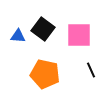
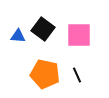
black line: moved 14 px left, 5 px down
